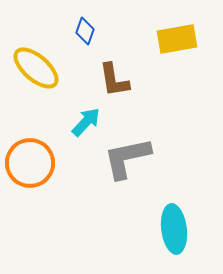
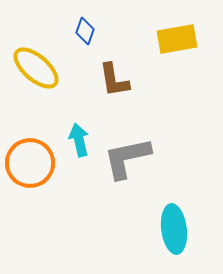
cyan arrow: moved 7 px left, 18 px down; rotated 56 degrees counterclockwise
